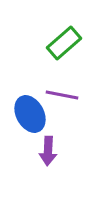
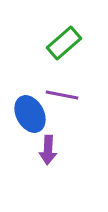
purple arrow: moved 1 px up
